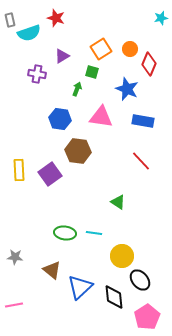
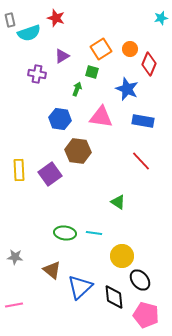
pink pentagon: moved 1 px left, 2 px up; rotated 25 degrees counterclockwise
